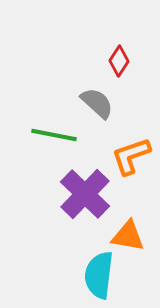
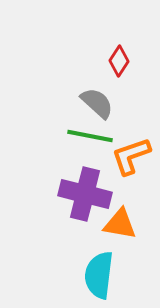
green line: moved 36 px right, 1 px down
purple cross: rotated 30 degrees counterclockwise
orange triangle: moved 8 px left, 12 px up
